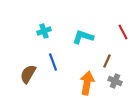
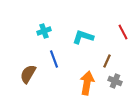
blue line: moved 1 px right, 3 px up
